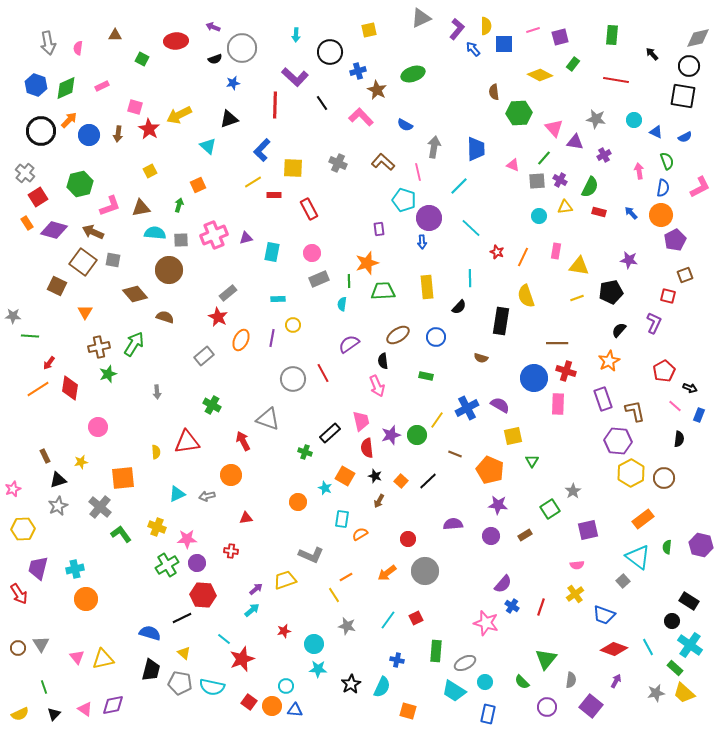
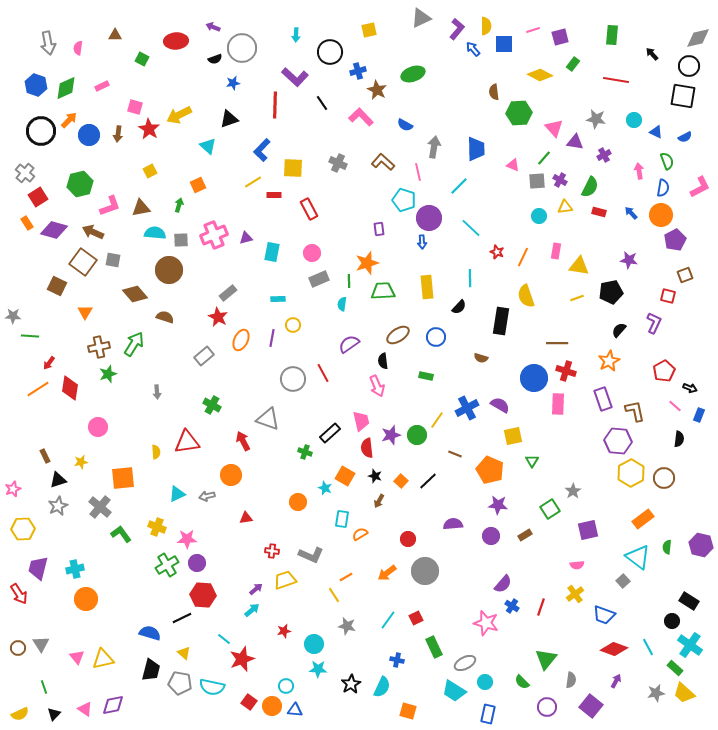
red cross at (231, 551): moved 41 px right
green rectangle at (436, 651): moved 2 px left, 4 px up; rotated 30 degrees counterclockwise
